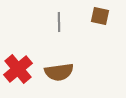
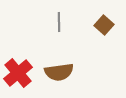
brown square: moved 4 px right, 9 px down; rotated 30 degrees clockwise
red cross: moved 4 px down
